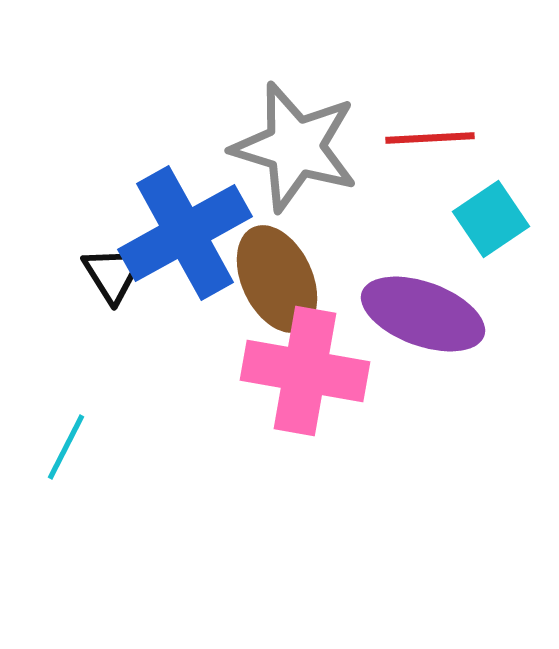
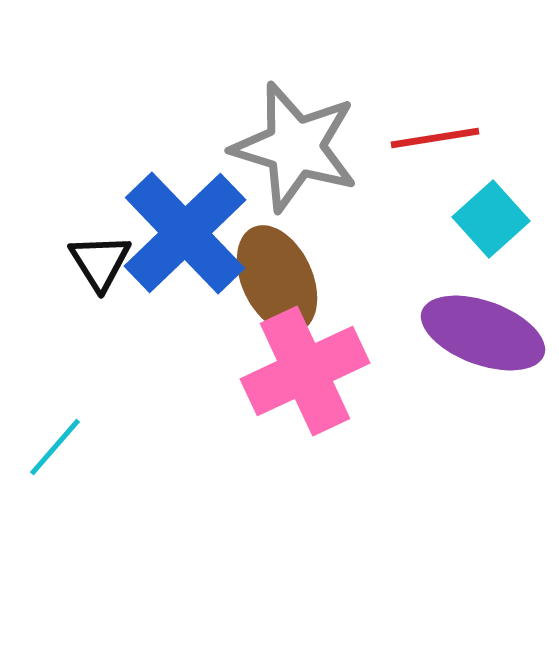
red line: moved 5 px right; rotated 6 degrees counterclockwise
cyan square: rotated 8 degrees counterclockwise
blue cross: rotated 15 degrees counterclockwise
black triangle: moved 13 px left, 12 px up
purple ellipse: moved 60 px right, 19 px down
pink cross: rotated 35 degrees counterclockwise
cyan line: moved 11 px left; rotated 14 degrees clockwise
